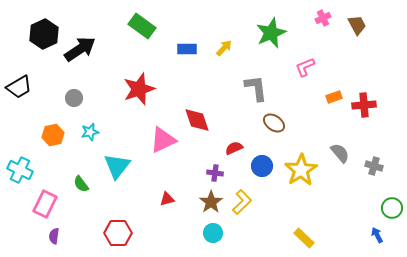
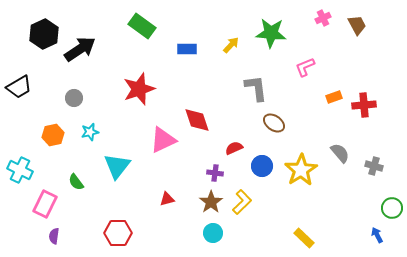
green star: rotated 28 degrees clockwise
yellow arrow: moved 7 px right, 3 px up
green semicircle: moved 5 px left, 2 px up
